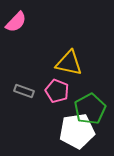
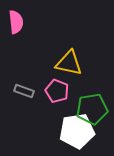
pink semicircle: rotated 50 degrees counterclockwise
green pentagon: moved 2 px right; rotated 20 degrees clockwise
